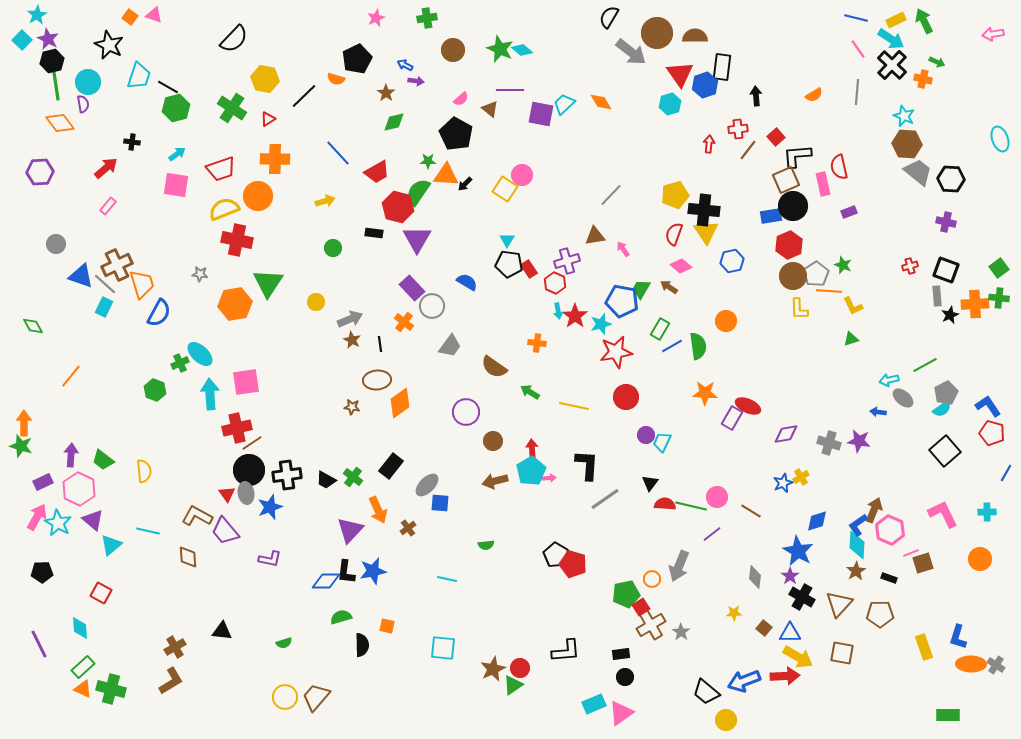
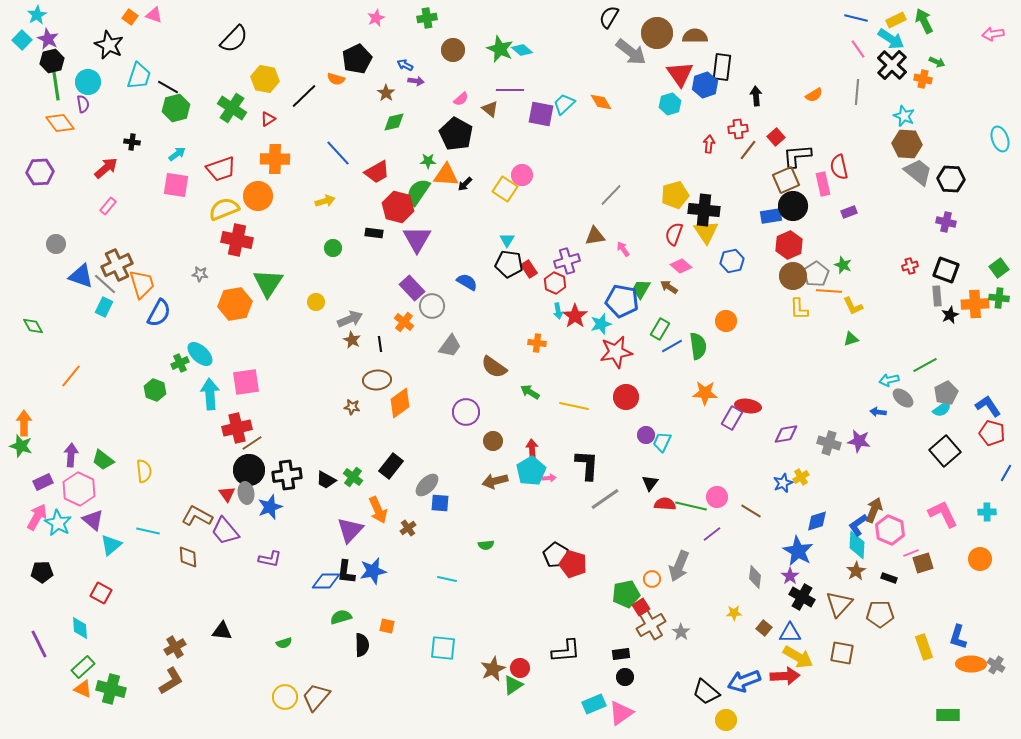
red ellipse at (748, 406): rotated 15 degrees counterclockwise
